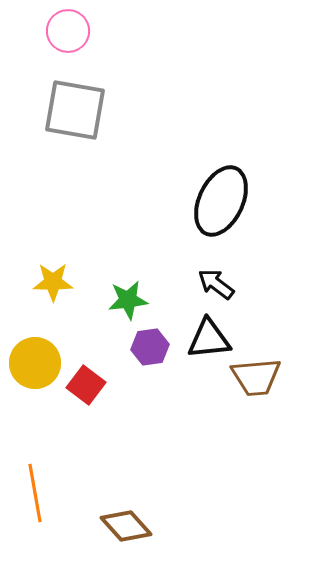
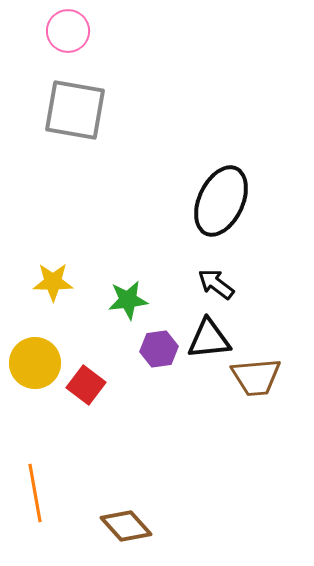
purple hexagon: moved 9 px right, 2 px down
